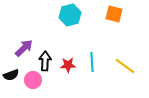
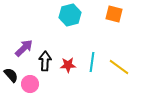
cyan line: rotated 12 degrees clockwise
yellow line: moved 6 px left, 1 px down
black semicircle: rotated 112 degrees counterclockwise
pink circle: moved 3 px left, 4 px down
